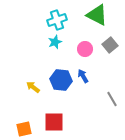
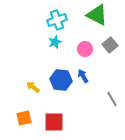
orange square: moved 11 px up
